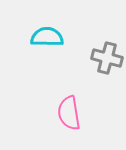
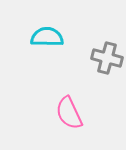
pink semicircle: rotated 16 degrees counterclockwise
